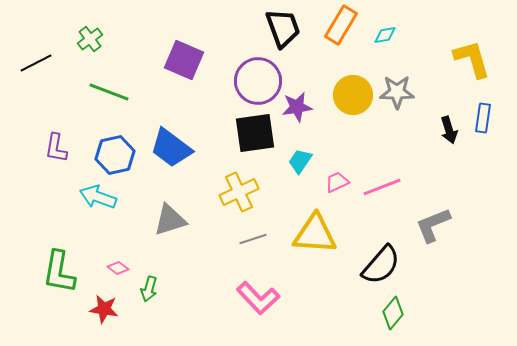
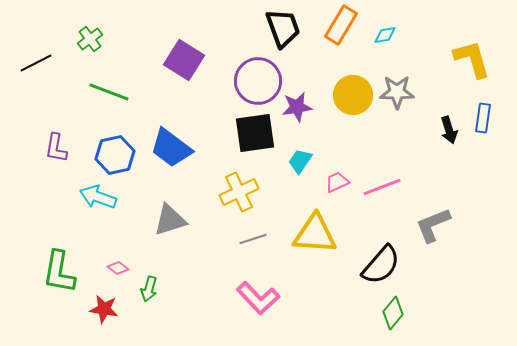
purple square: rotated 9 degrees clockwise
